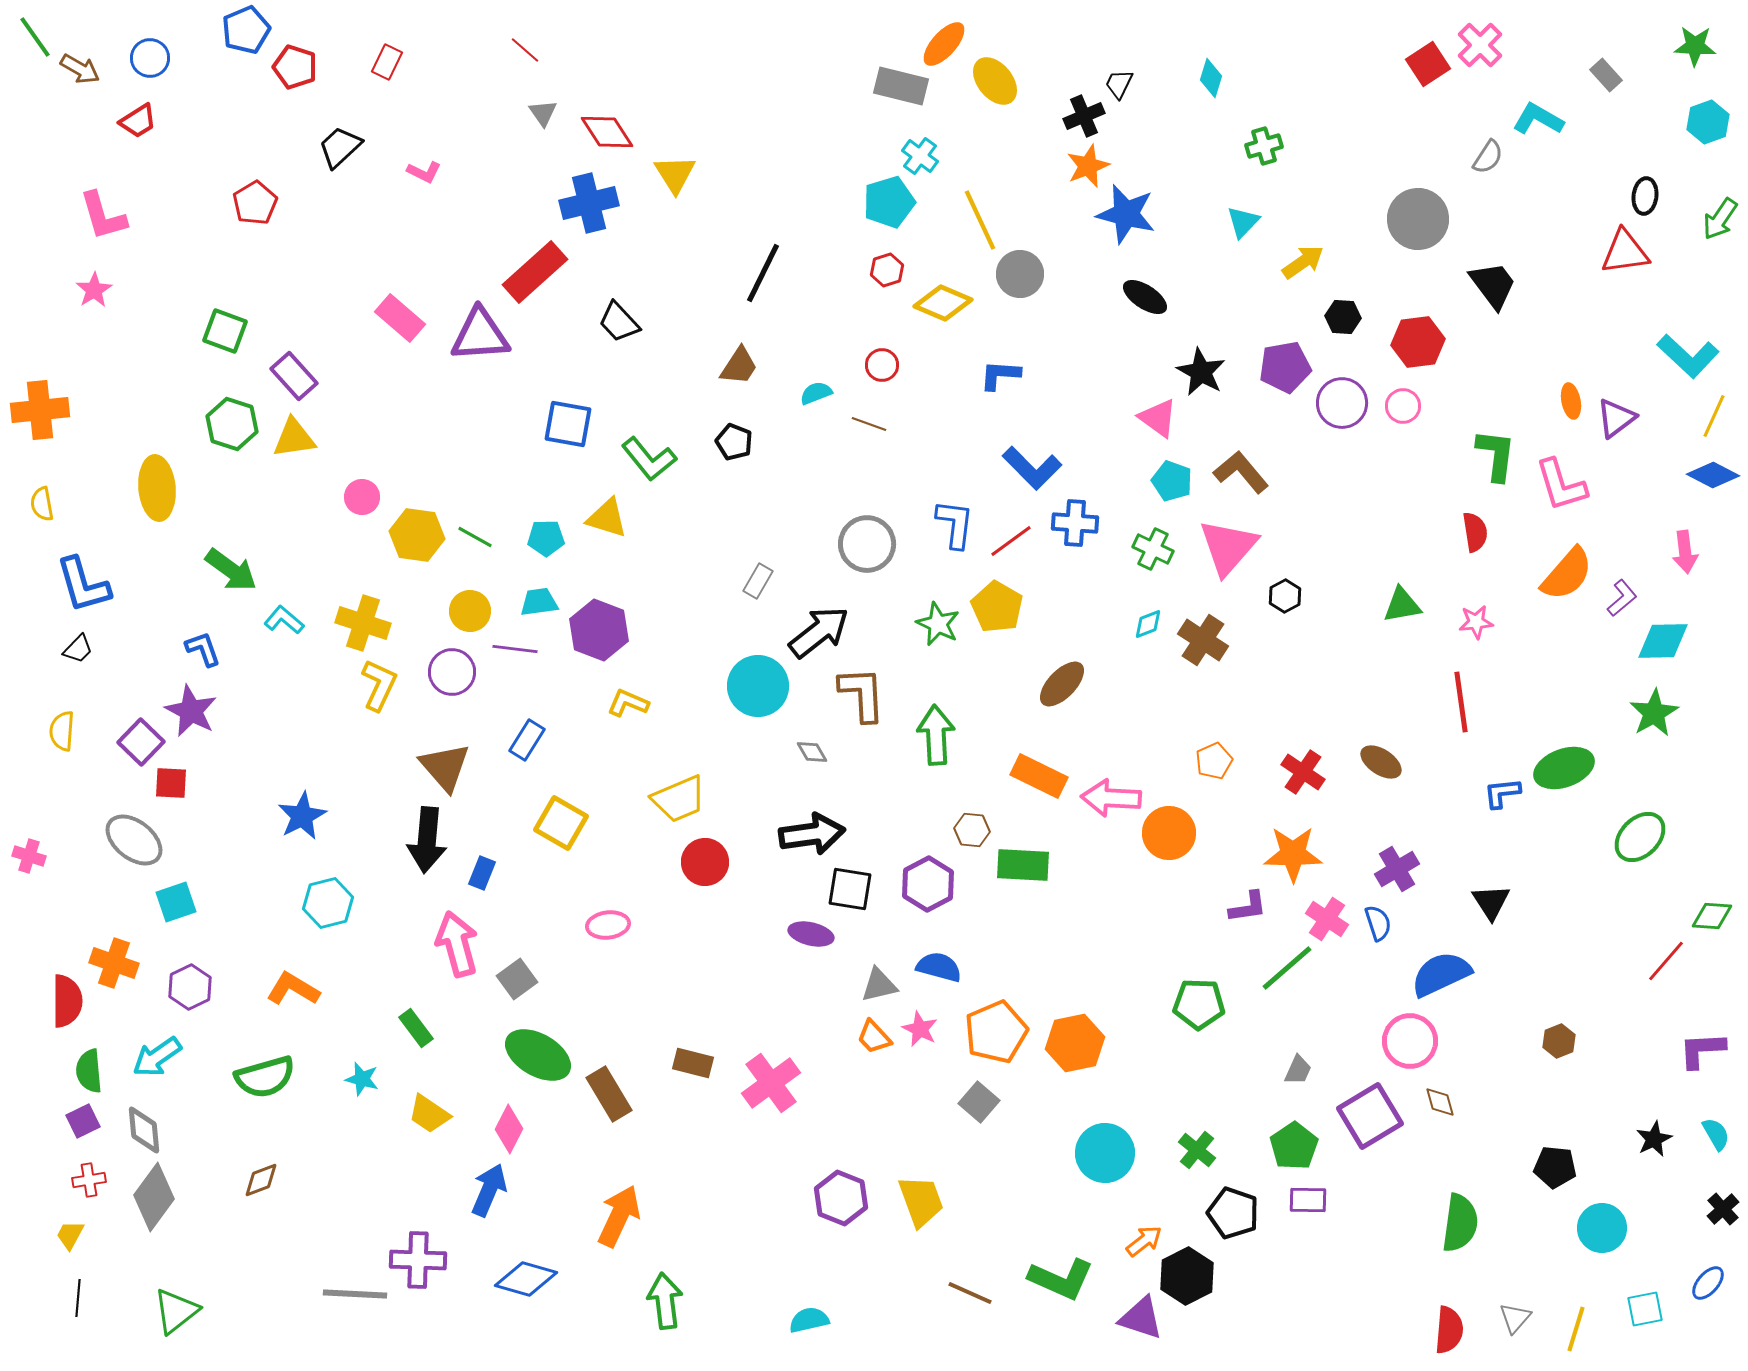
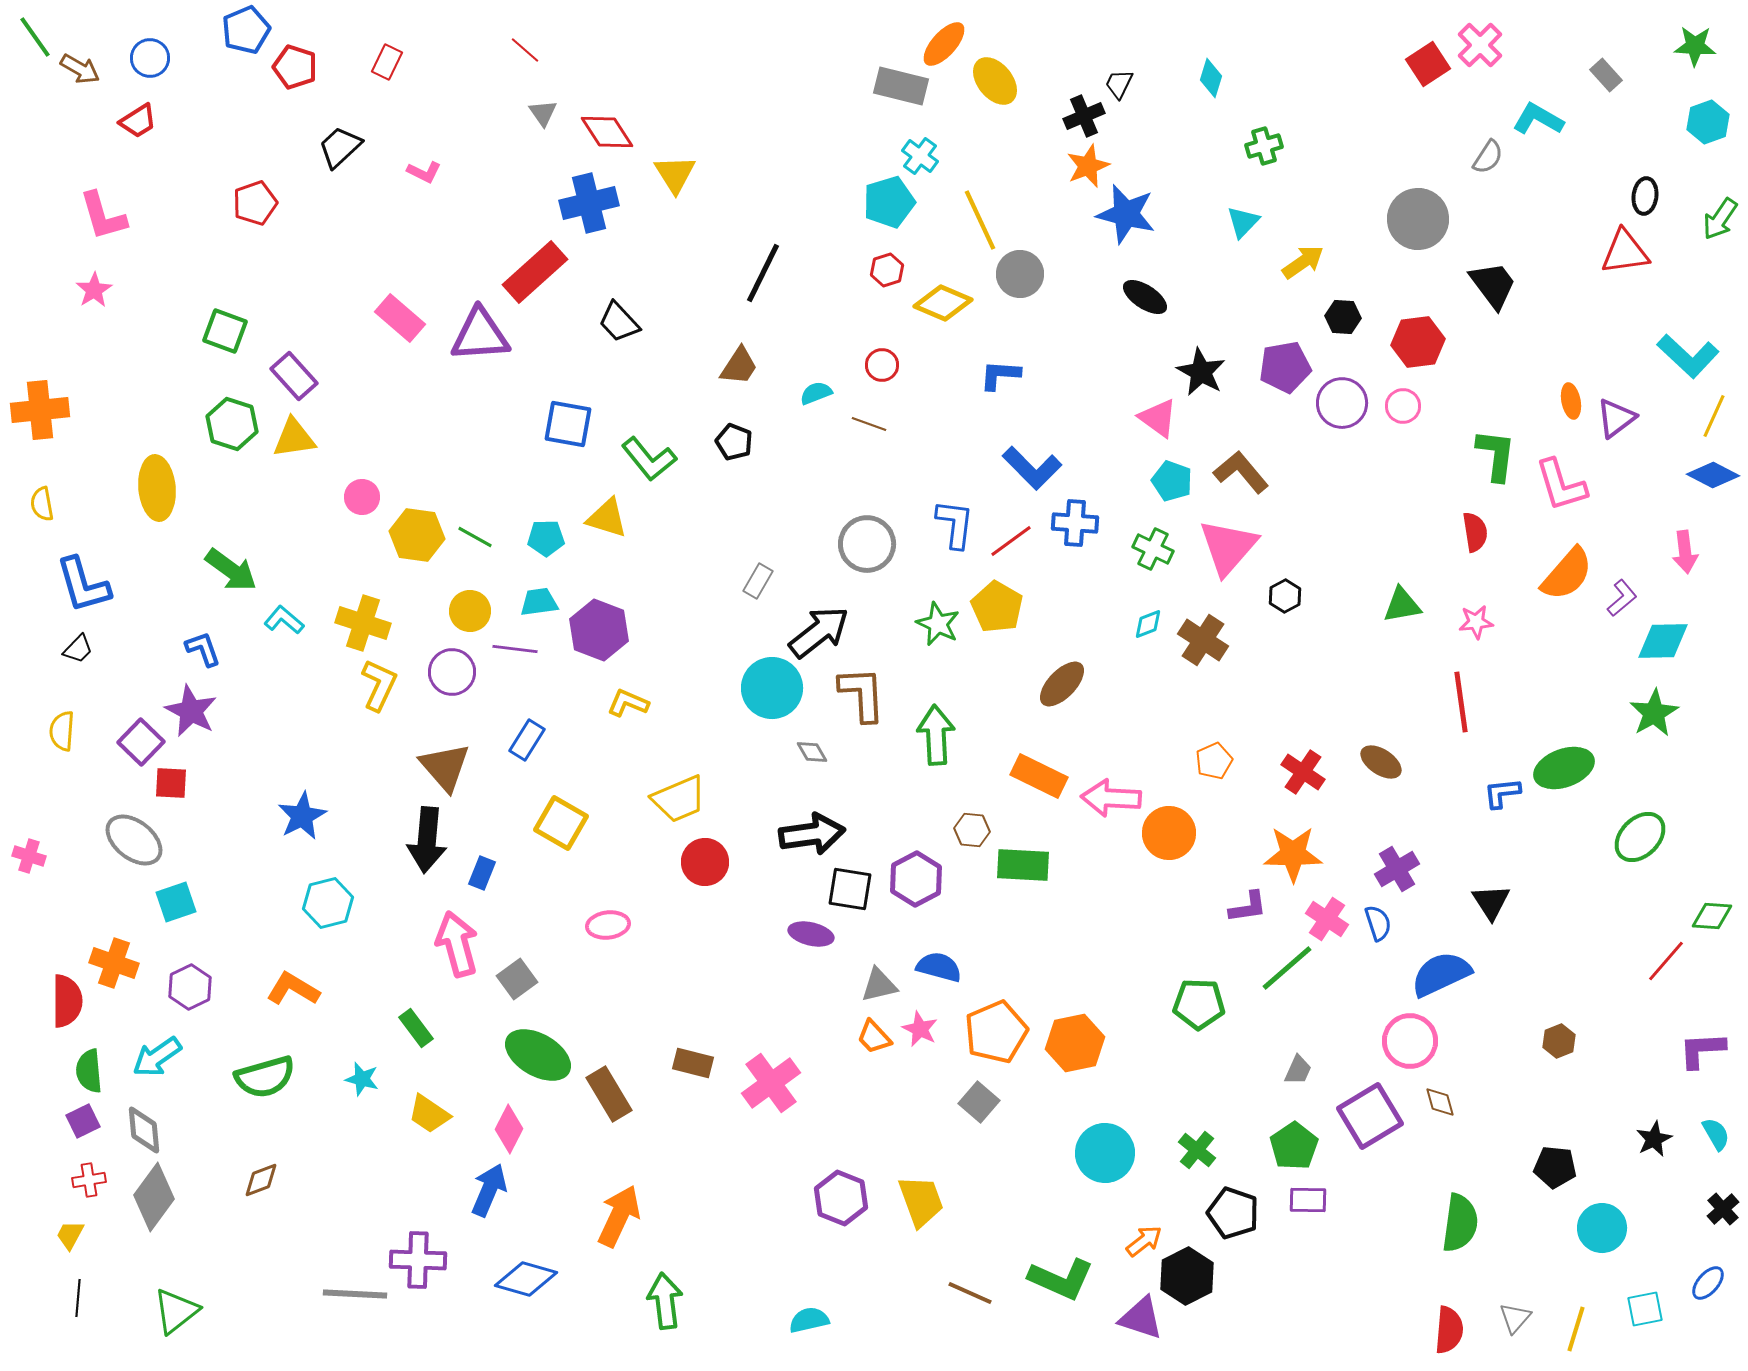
red pentagon at (255, 203): rotated 12 degrees clockwise
cyan circle at (758, 686): moved 14 px right, 2 px down
purple hexagon at (928, 884): moved 12 px left, 5 px up
